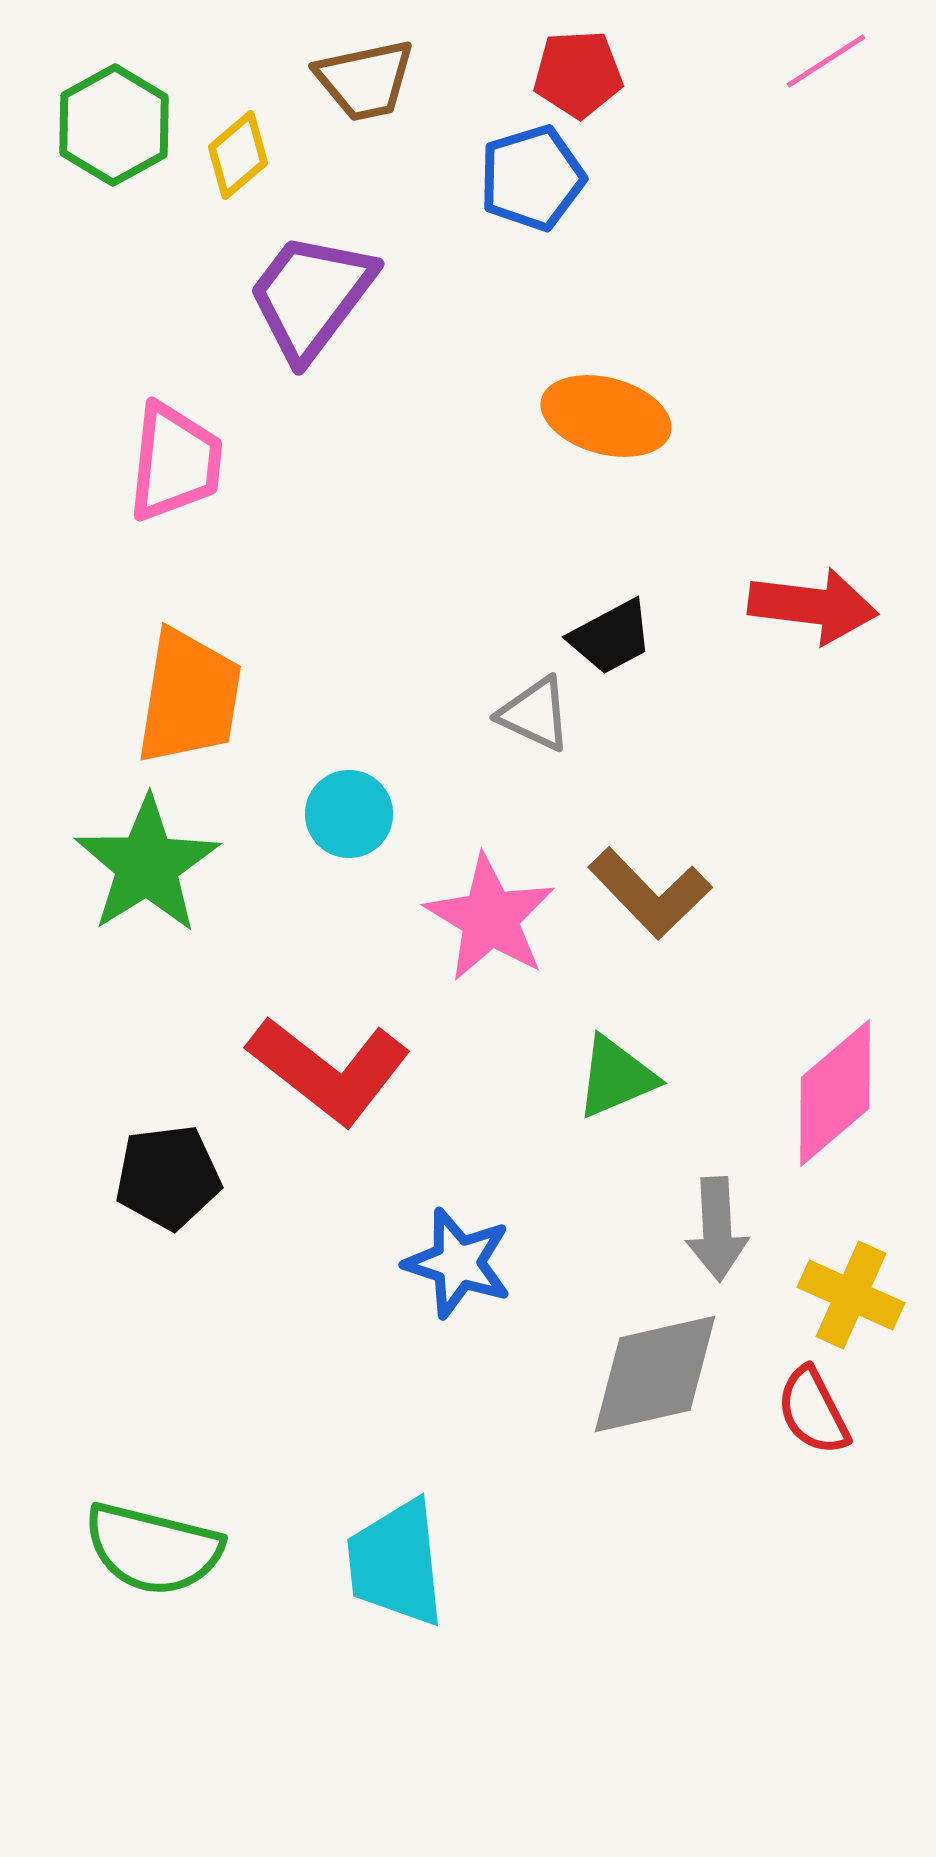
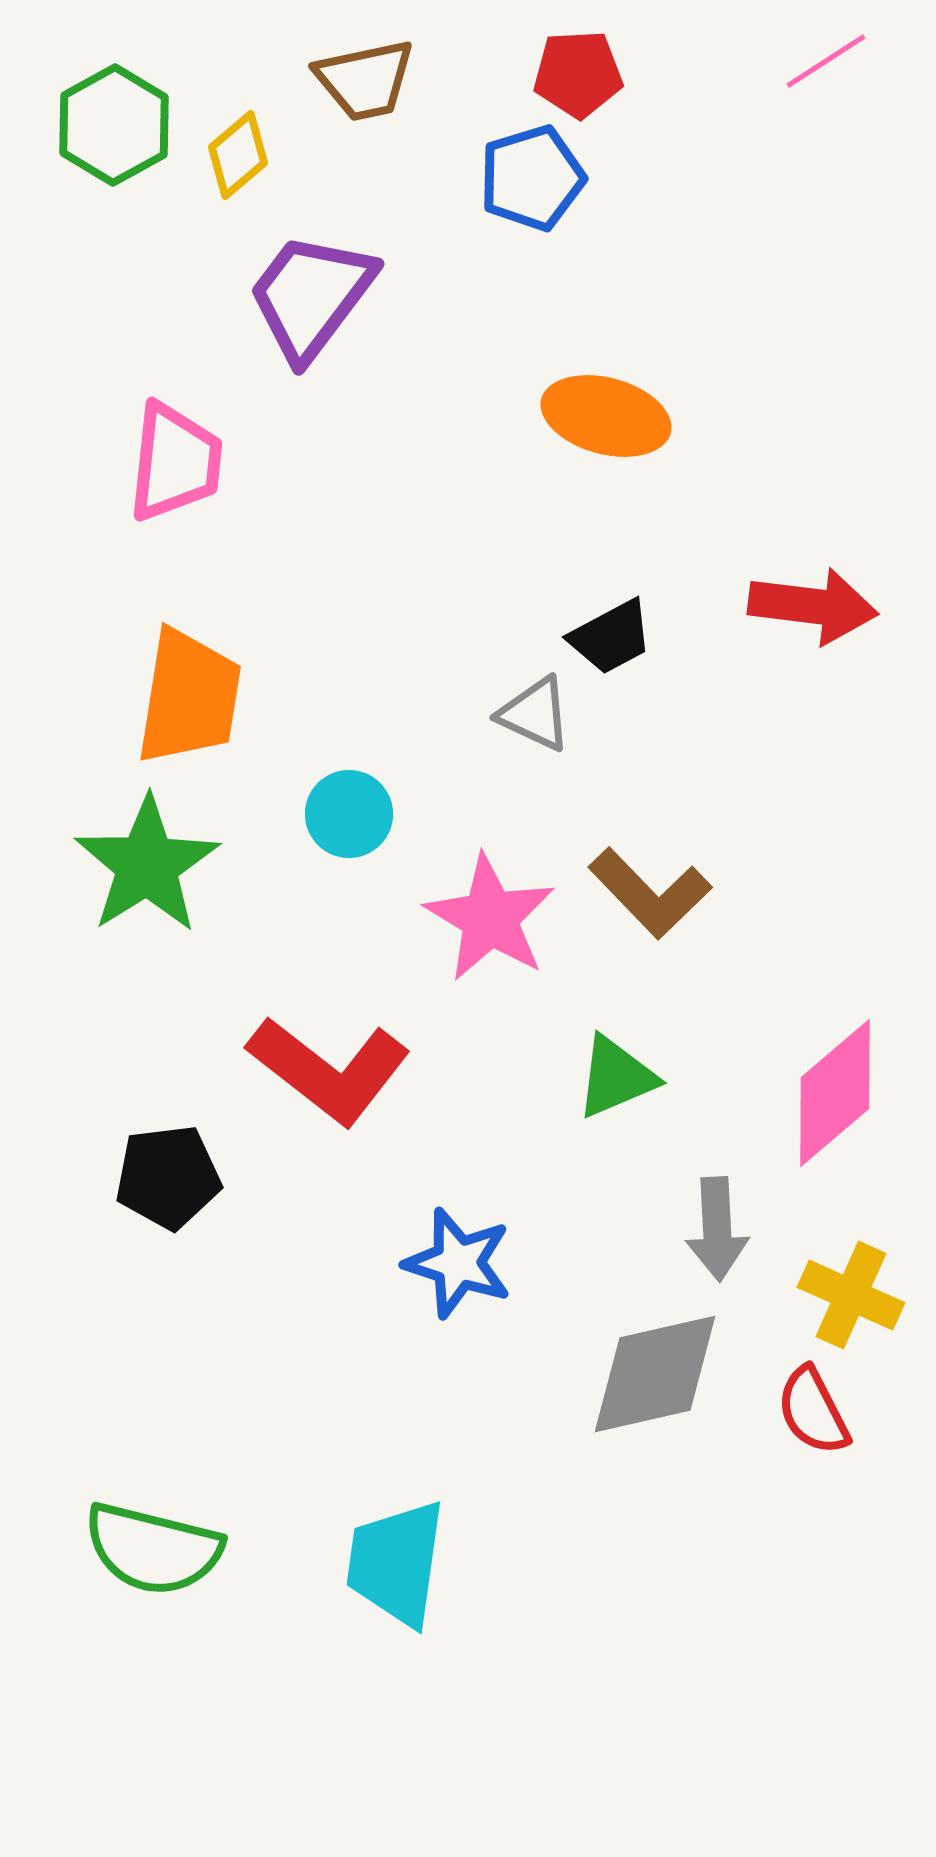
cyan trapezoid: rotated 14 degrees clockwise
